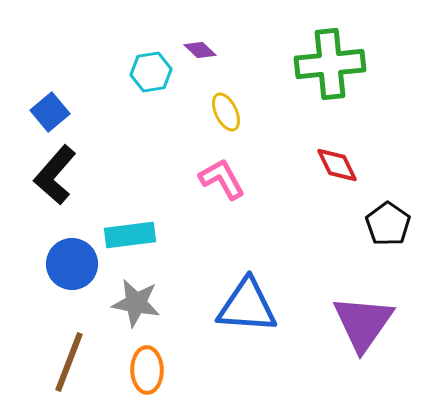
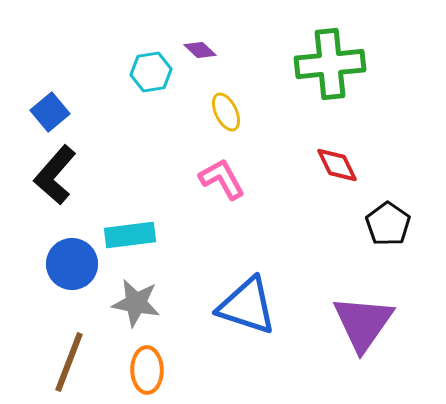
blue triangle: rotated 14 degrees clockwise
